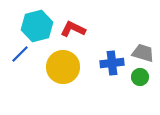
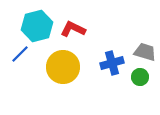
gray trapezoid: moved 2 px right, 1 px up
blue cross: rotated 10 degrees counterclockwise
